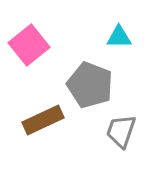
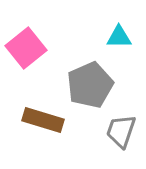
pink square: moved 3 px left, 3 px down
gray pentagon: rotated 27 degrees clockwise
brown rectangle: rotated 42 degrees clockwise
